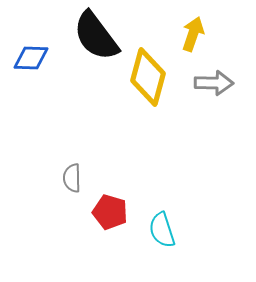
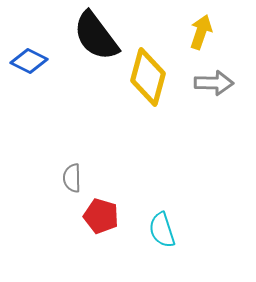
yellow arrow: moved 8 px right, 2 px up
blue diamond: moved 2 px left, 3 px down; rotated 24 degrees clockwise
red pentagon: moved 9 px left, 4 px down
